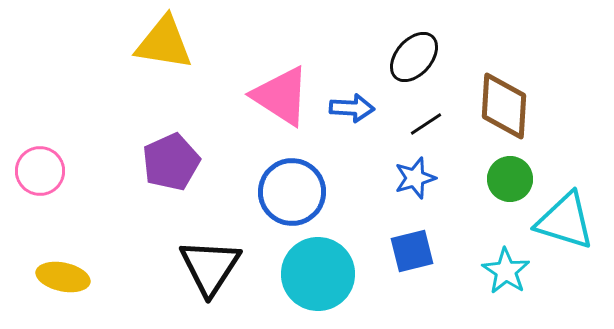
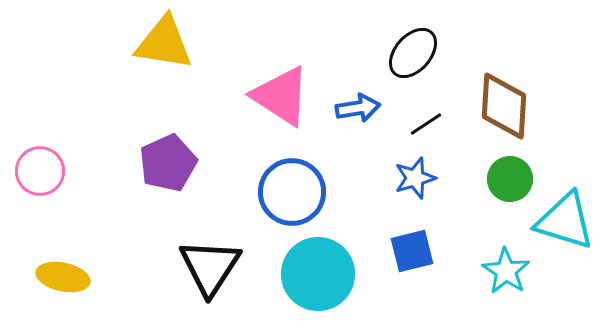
black ellipse: moved 1 px left, 4 px up
blue arrow: moved 6 px right; rotated 12 degrees counterclockwise
purple pentagon: moved 3 px left, 1 px down
